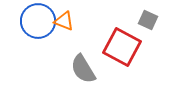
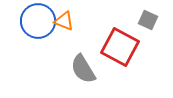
red square: moved 2 px left
